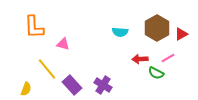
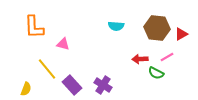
brown hexagon: rotated 25 degrees counterclockwise
cyan semicircle: moved 4 px left, 6 px up
pink line: moved 1 px left, 1 px up
